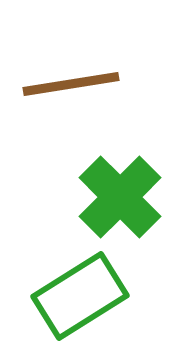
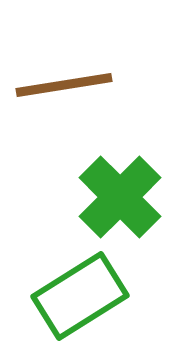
brown line: moved 7 px left, 1 px down
